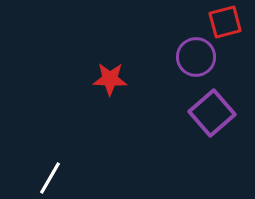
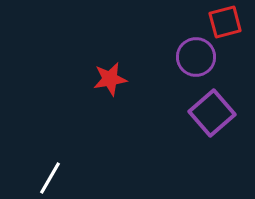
red star: rotated 12 degrees counterclockwise
